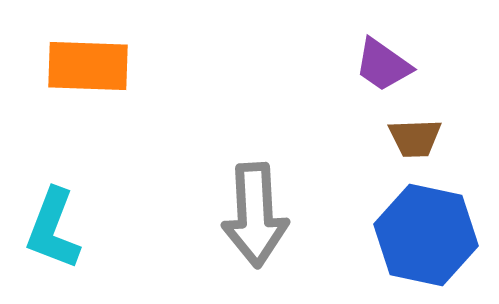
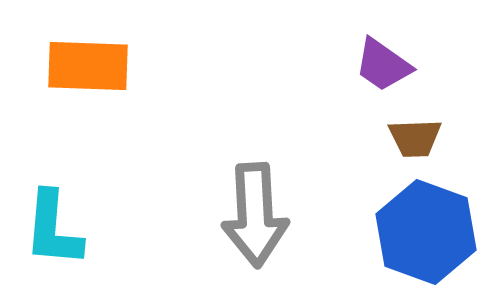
cyan L-shape: rotated 16 degrees counterclockwise
blue hexagon: moved 3 px up; rotated 8 degrees clockwise
